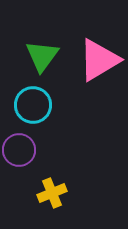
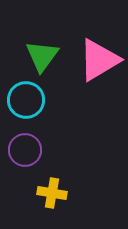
cyan circle: moved 7 px left, 5 px up
purple circle: moved 6 px right
yellow cross: rotated 32 degrees clockwise
